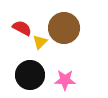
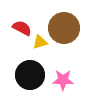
yellow triangle: rotated 28 degrees clockwise
pink star: moved 2 px left
